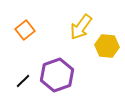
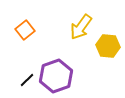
yellow hexagon: moved 1 px right
purple hexagon: moved 1 px left, 1 px down
black line: moved 4 px right, 1 px up
